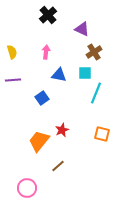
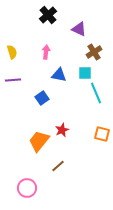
purple triangle: moved 3 px left
cyan line: rotated 45 degrees counterclockwise
